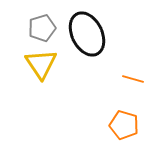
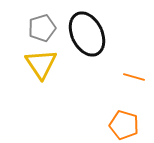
orange line: moved 1 px right, 2 px up
